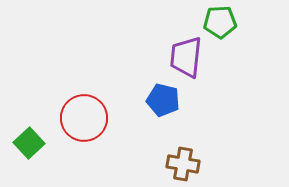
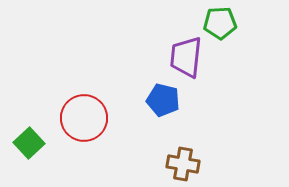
green pentagon: moved 1 px down
